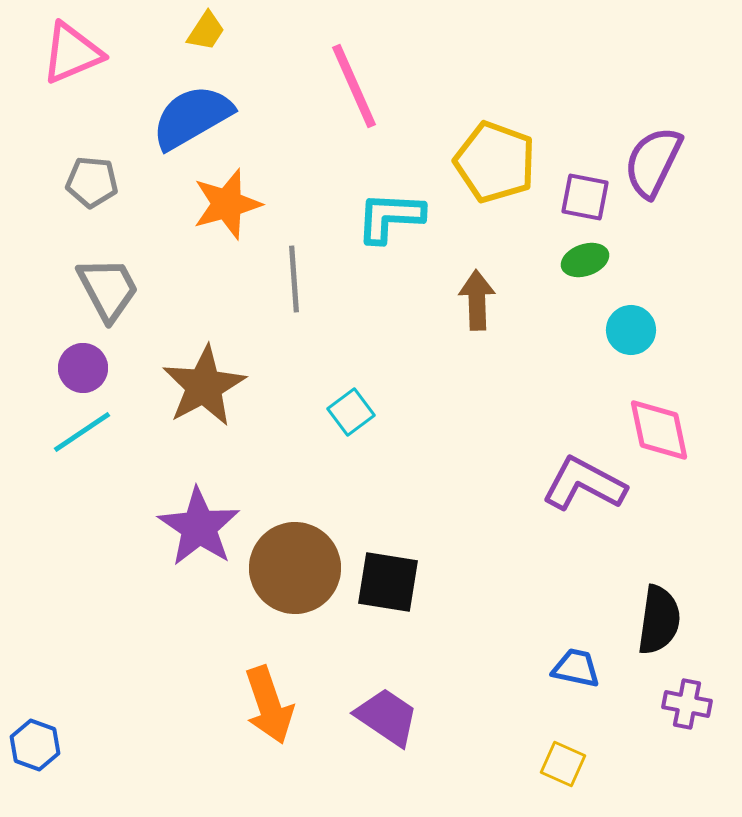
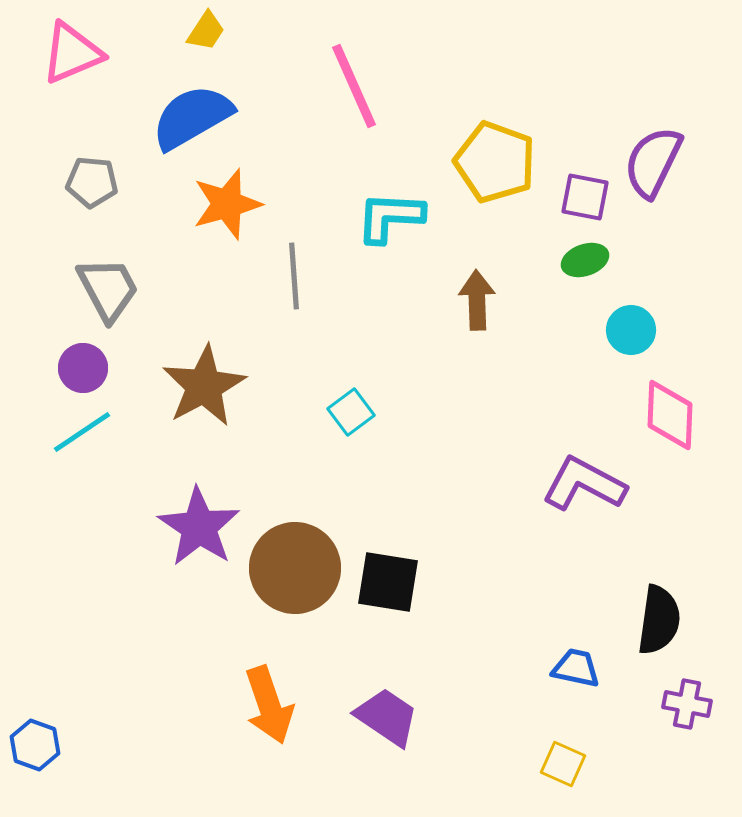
gray line: moved 3 px up
pink diamond: moved 11 px right, 15 px up; rotated 14 degrees clockwise
